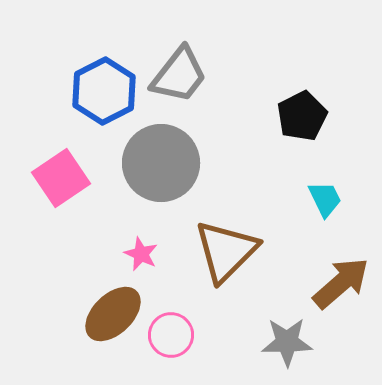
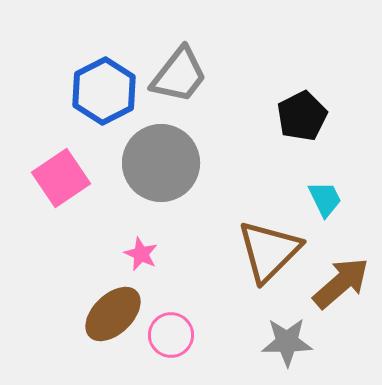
brown triangle: moved 43 px right
